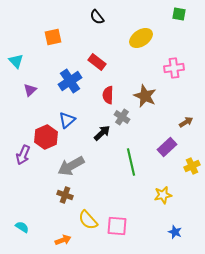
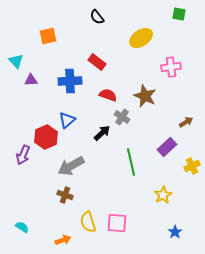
orange square: moved 5 px left, 1 px up
pink cross: moved 3 px left, 1 px up
blue cross: rotated 30 degrees clockwise
purple triangle: moved 1 px right, 10 px up; rotated 40 degrees clockwise
red semicircle: rotated 108 degrees clockwise
yellow star: rotated 18 degrees counterclockwise
yellow semicircle: moved 2 px down; rotated 25 degrees clockwise
pink square: moved 3 px up
blue star: rotated 16 degrees clockwise
